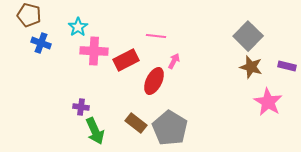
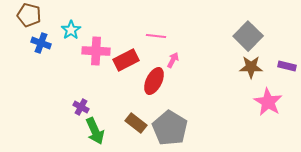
cyan star: moved 7 px left, 3 px down
pink cross: moved 2 px right
pink arrow: moved 1 px left, 1 px up
brown star: rotated 15 degrees counterclockwise
purple cross: rotated 21 degrees clockwise
